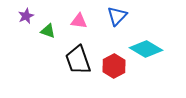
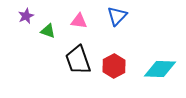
cyan diamond: moved 14 px right, 20 px down; rotated 28 degrees counterclockwise
